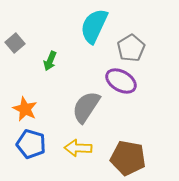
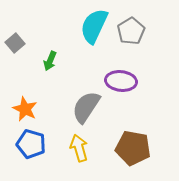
gray pentagon: moved 17 px up
purple ellipse: rotated 24 degrees counterclockwise
yellow arrow: moved 1 px right; rotated 72 degrees clockwise
brown pentagon: moved 5 px right, 10 px up
